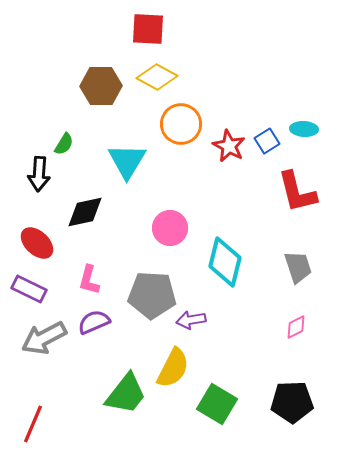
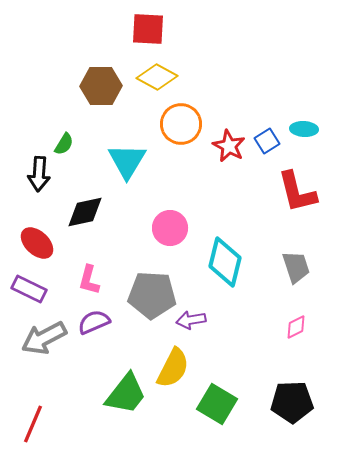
gray trapezoid: moved 2 px left
